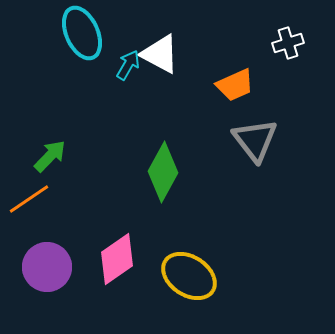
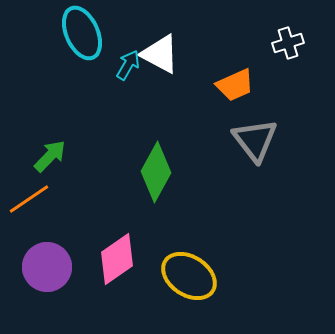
green diamond: moved 7 px left
